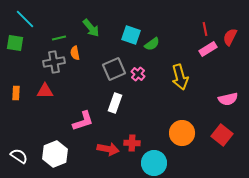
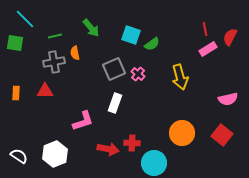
green line: moved 4 px left, 2 px up
